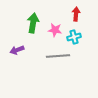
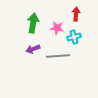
pink star: moved 2 px right, 2 px up
purple arrow: moved 16 px right, 1 px up
